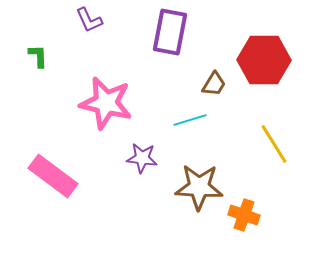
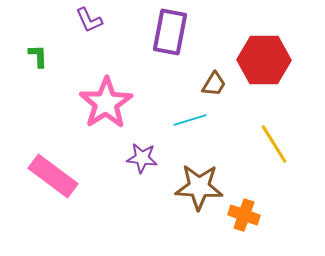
pink star: rotated 26 degrees clockwise
